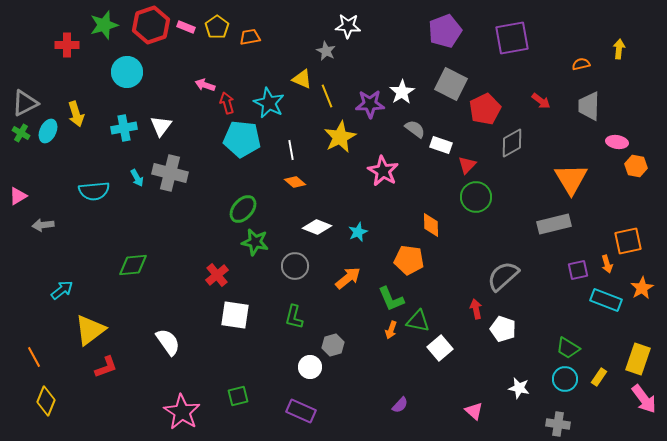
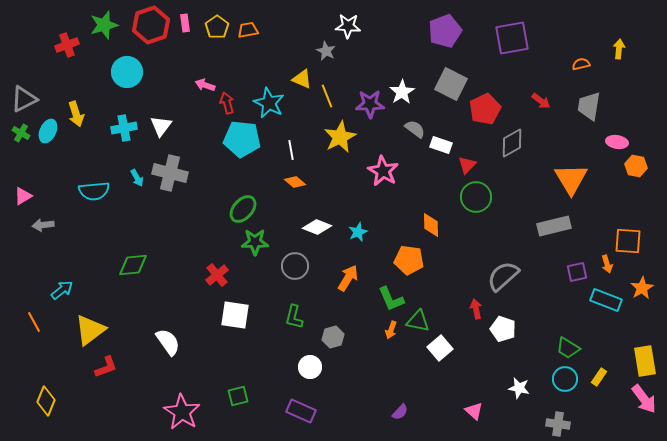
pink rectangle at (186, 27): moved 1 px left, 4 px up; rotated 60 degrees clockwise
orange trapezoid at (250, 37): moved 2 px left, 7 px up
red cross at (67, 45): rotated 20 degrees counterclockwise
gray triangle at (25, 103): moved 1 px left, 4 px up
gray trapezoid at (589, 106): rotated 8 degrees clockwise
pink triangle at (18, 196): moved 5 px right
gray rectangle at (554, 224): moved 2 px down
orange square at (628, 241): rotated 16 degrees clockwise
green star at (255, 242): rotated 12 degrees counterclockwise
purple square at (578, 270): moved 1 px left, 2 px down
orange arrow at (348, 278): rotated 20 degrees counterclockwise
gray hexagon at (333, 345): moved 8 px up
orange line at (34, 357): moved 35 px up
yellow rectangle at (638, 359): moved 7 px right, 2 px down; rotated 28 degrees counterclockwise
purple semicircle at (400, 405): moved 7 px down
